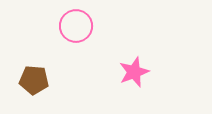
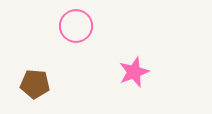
brown pentagon: moved 1 px right, 4 px down
